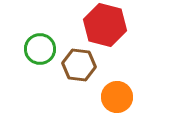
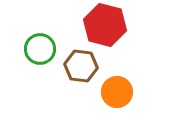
brown hexagon: moved 2 px right, 1 px down
orange circle: moved 5 px up
